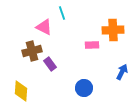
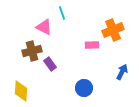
orange cross: rotated 20 degrees counterclockwise
